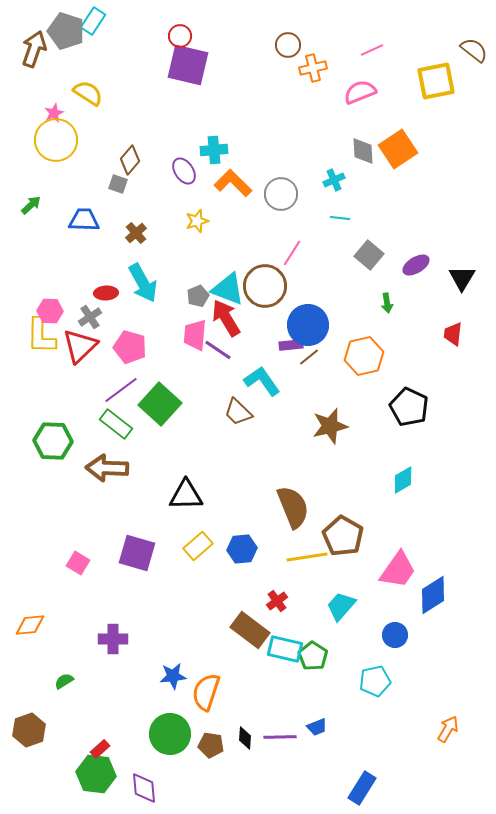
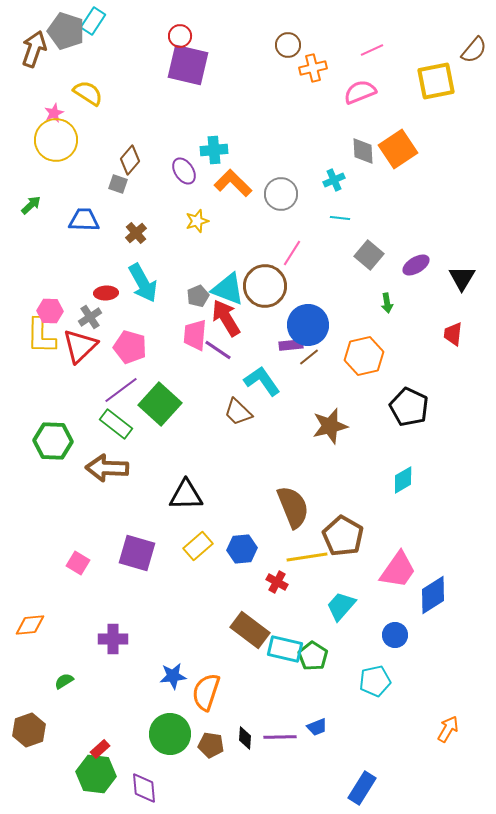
brown semicircle at (474, 50): rotated 92 degrees clockwise
red cross at (277, 601): moved 19 px up; rotated 25 degrees counterclockwise
